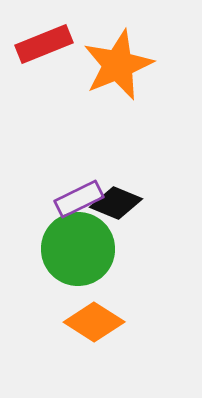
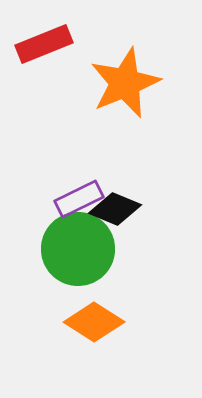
orange star: moved 7 px right, 18 px down
black diamond: moved 1 px left, 6 px down
